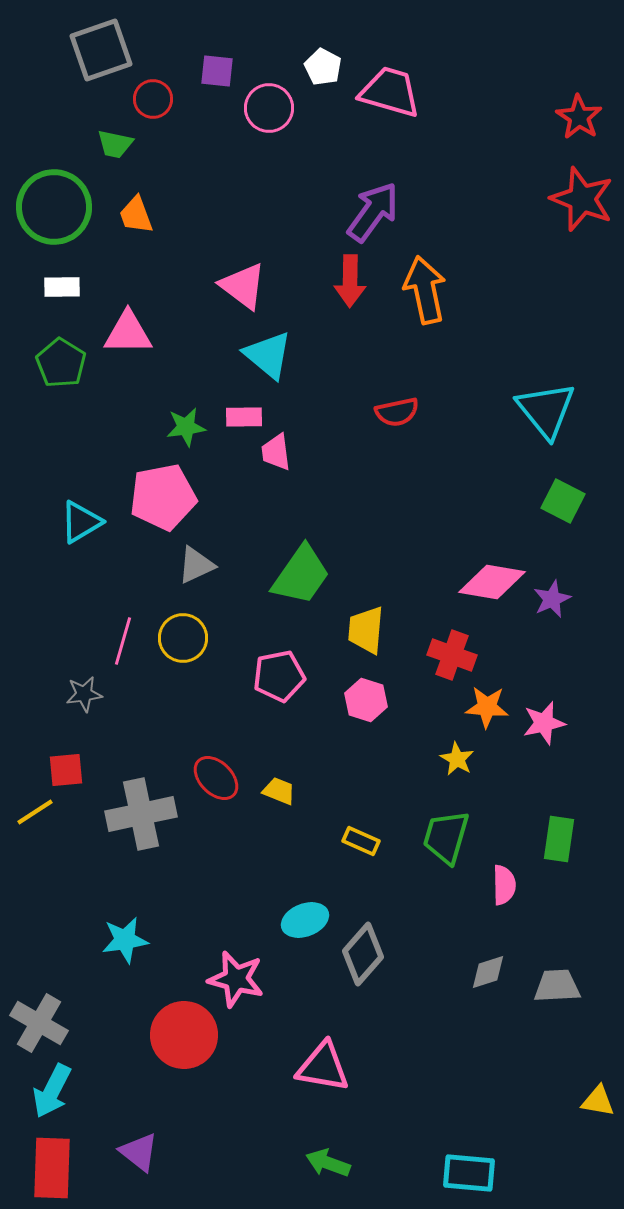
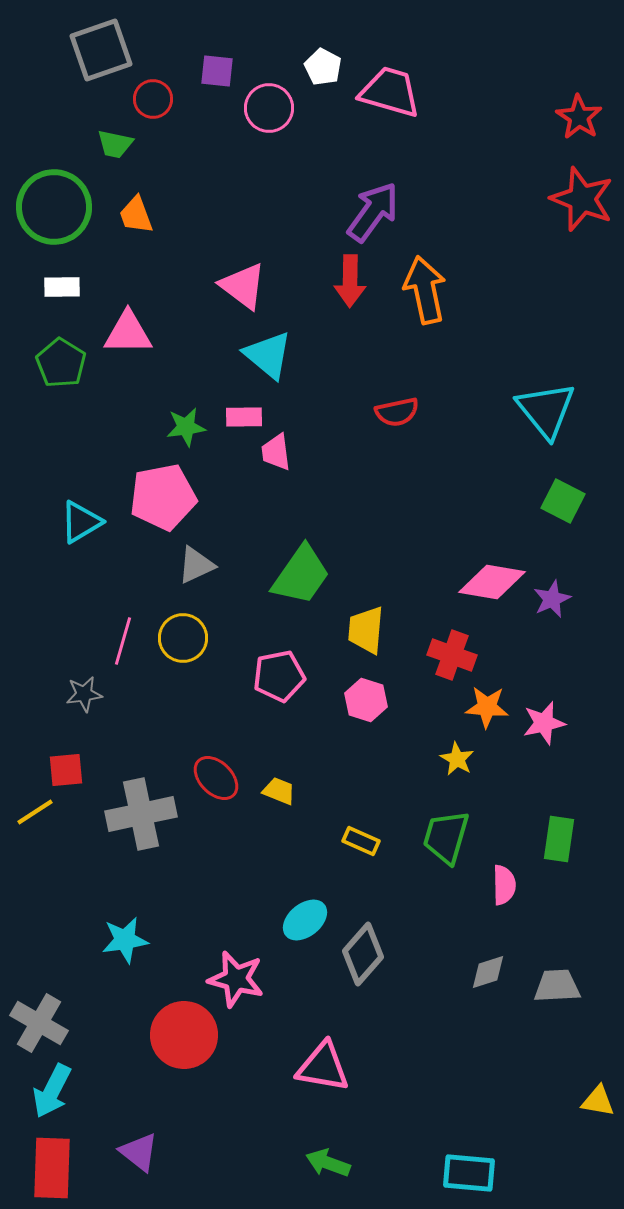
cyan ellipse at (305, 920): rotated 18 degrees counterclockwise
